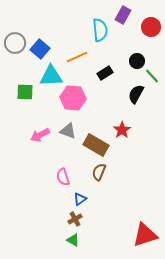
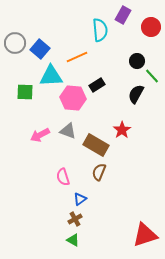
black rectangle: moved 8 px left, 12 px down
